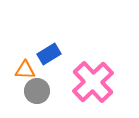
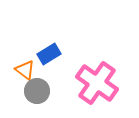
orange triangle: rotated 35 degrees clockwise
pink cross: moved 4 px right, 1 px down; rotated 12 degrees counterclockwise
